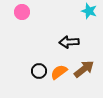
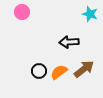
cyan star: moved 1 px right, 3 px down
